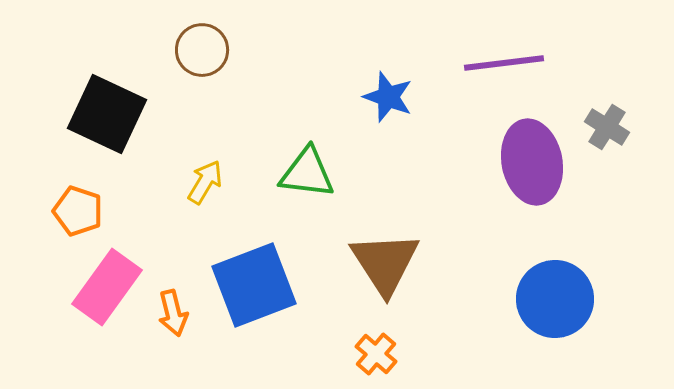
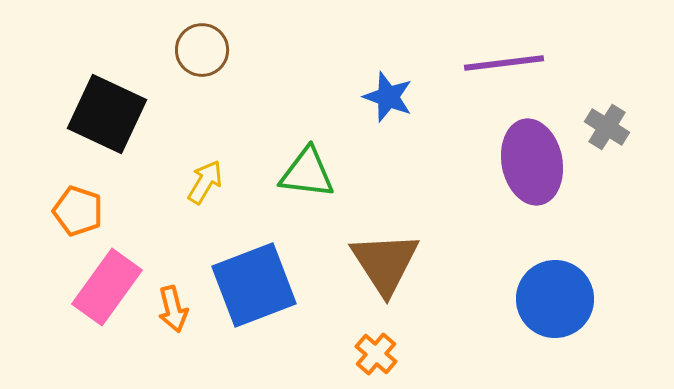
orange arrow: moved 4 px up
